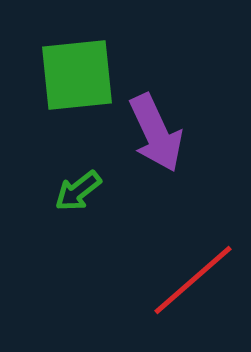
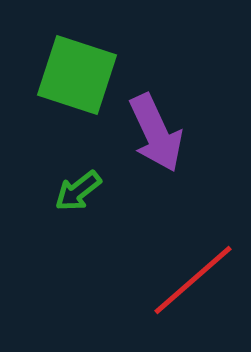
green square: rotated 24 degrees clockwise
